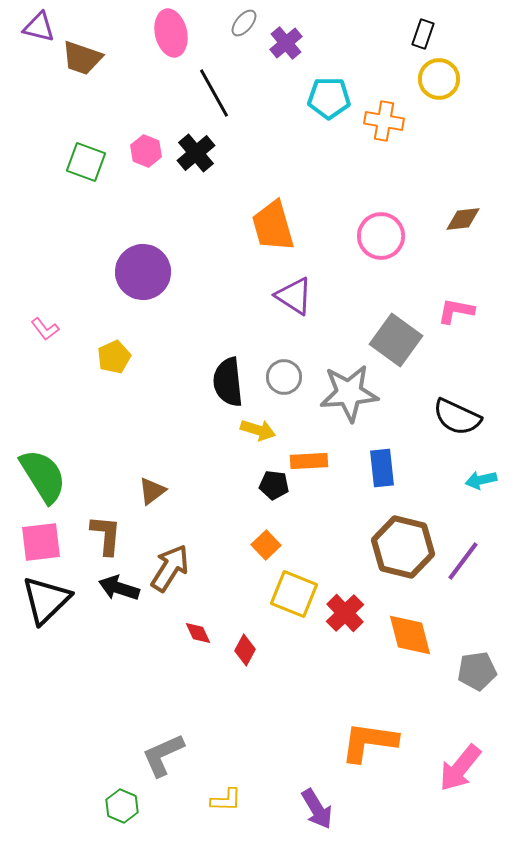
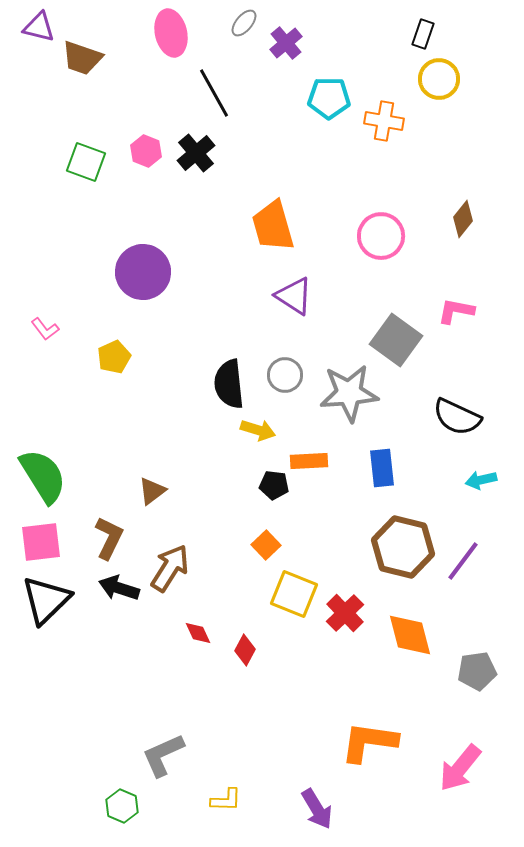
brown diamond at (463, 219): rotated 45 degrees counterclockwise
gray circle at (284, 377): moved 1 px right, 2 px up
black semicircle at (228, 382): moved 1 px right, 2 px down
brown L-shape at (106, 535): moved 3 px right, 3 px down; rotated 21 degrees clockwise
